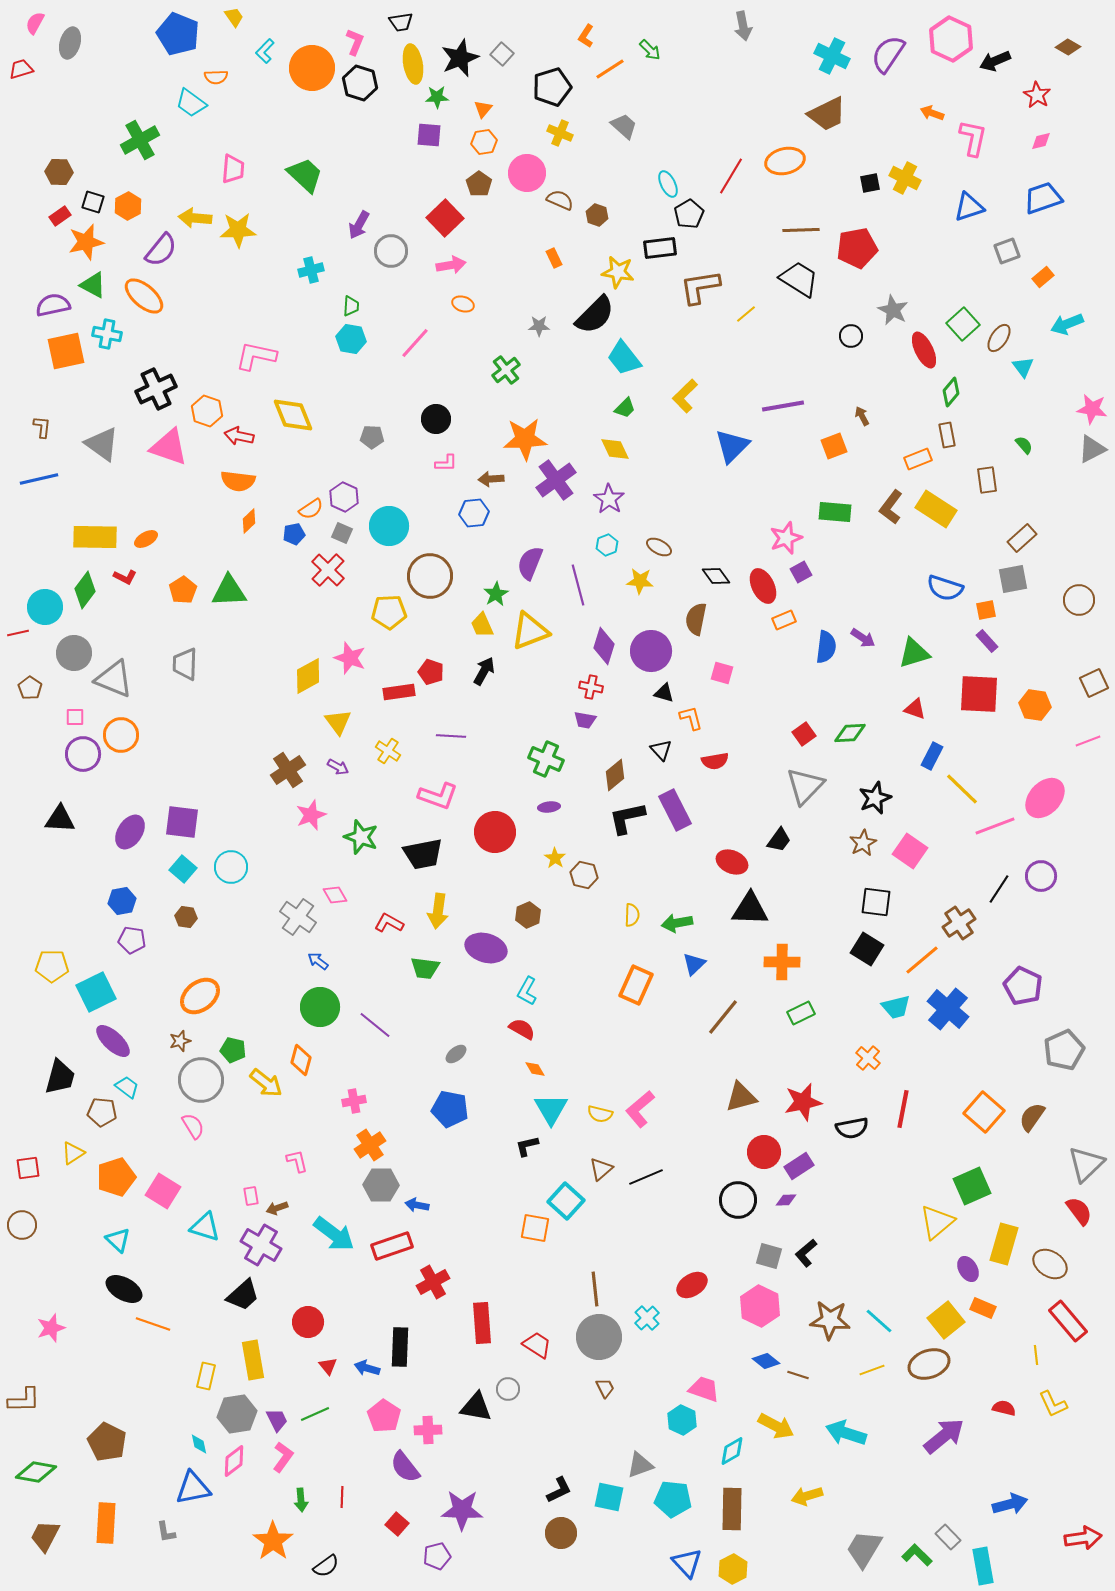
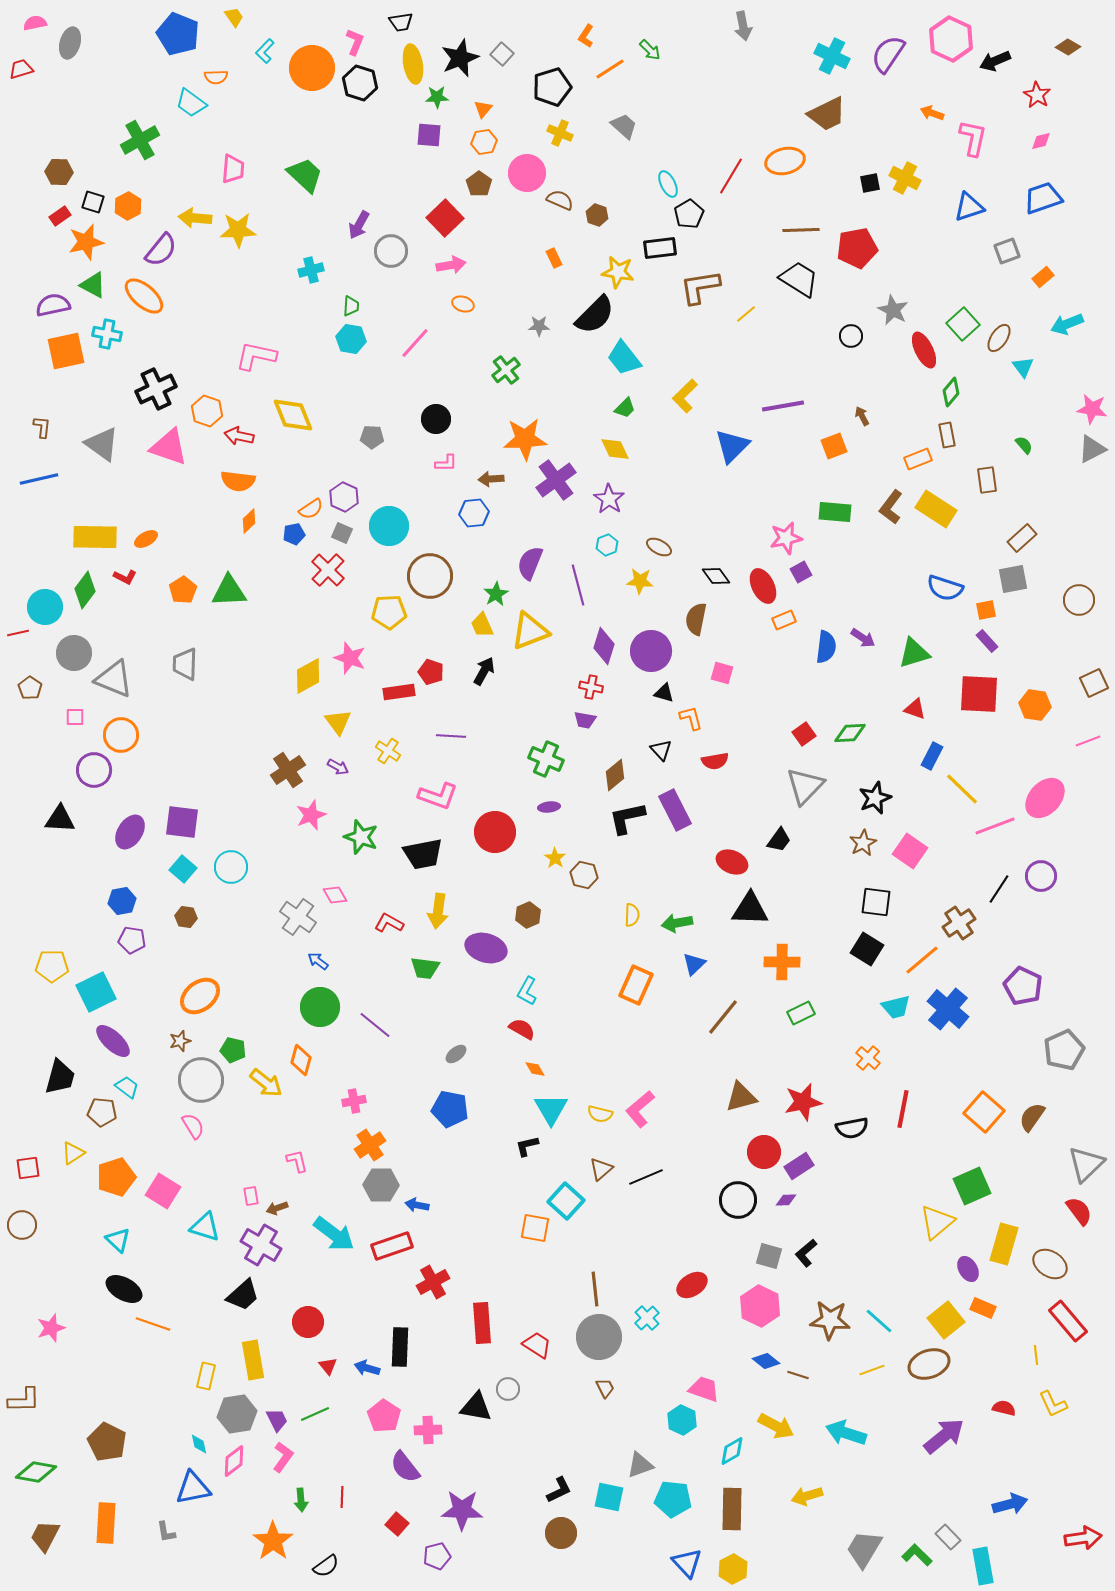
pink semicircle at (35, 23): rotated 50 degrees clockwise
pink star at (786, 538): rotated 8 degrees clockwise
purple circle at (83, 754): moved 11 px right, 16 px down
